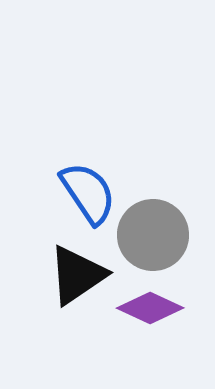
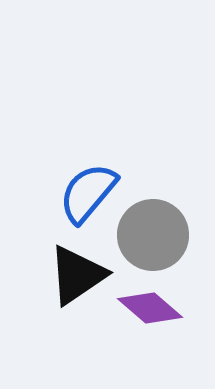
blue semicircle: rotated 106 degrees counterclockwise
purple diamond: rotated 16 degrees clockwise
